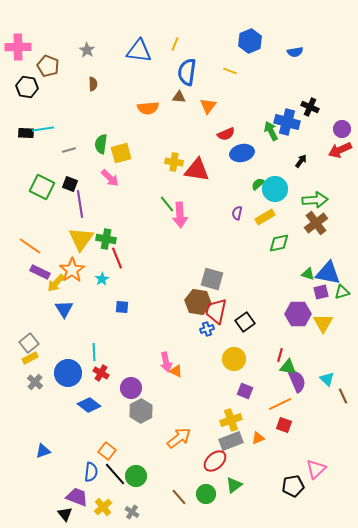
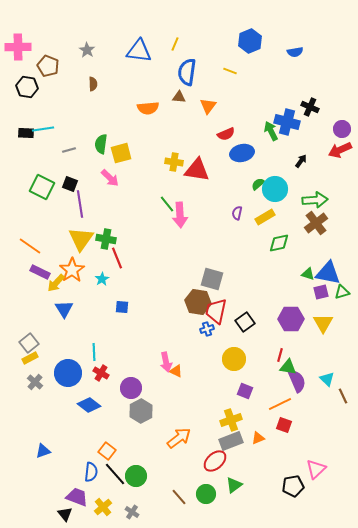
purple hexagon at (298, 314): moved 7 px left, 5 px down
